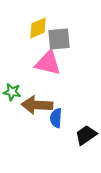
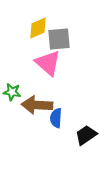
pink triangle: rotated 28 degrees clockwise
